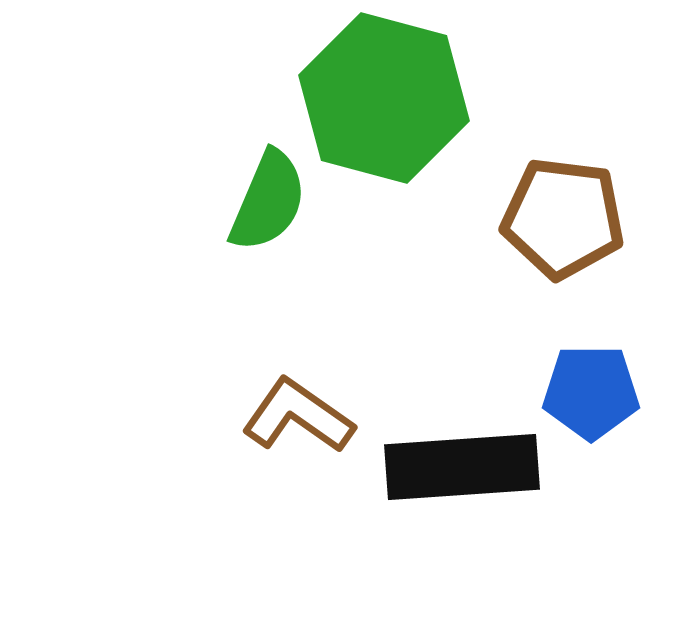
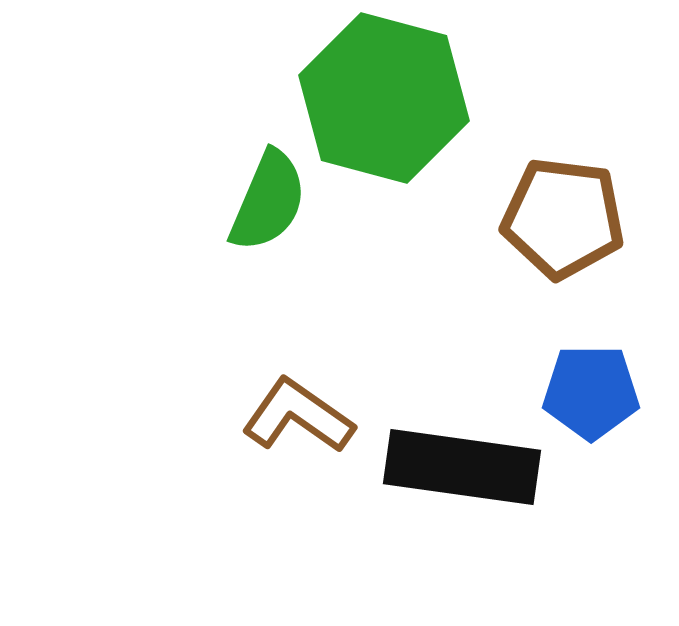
black rectangle: rotated 12 degrees clockwise
